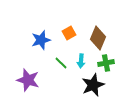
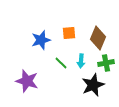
orange square: rotated 24 degrees clockwise
purple star: moved 1 px left, 1 px down
